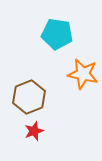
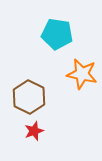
orange star: moved 1 px left
brown hexagon: rotated 12 degrees counterclockwise
